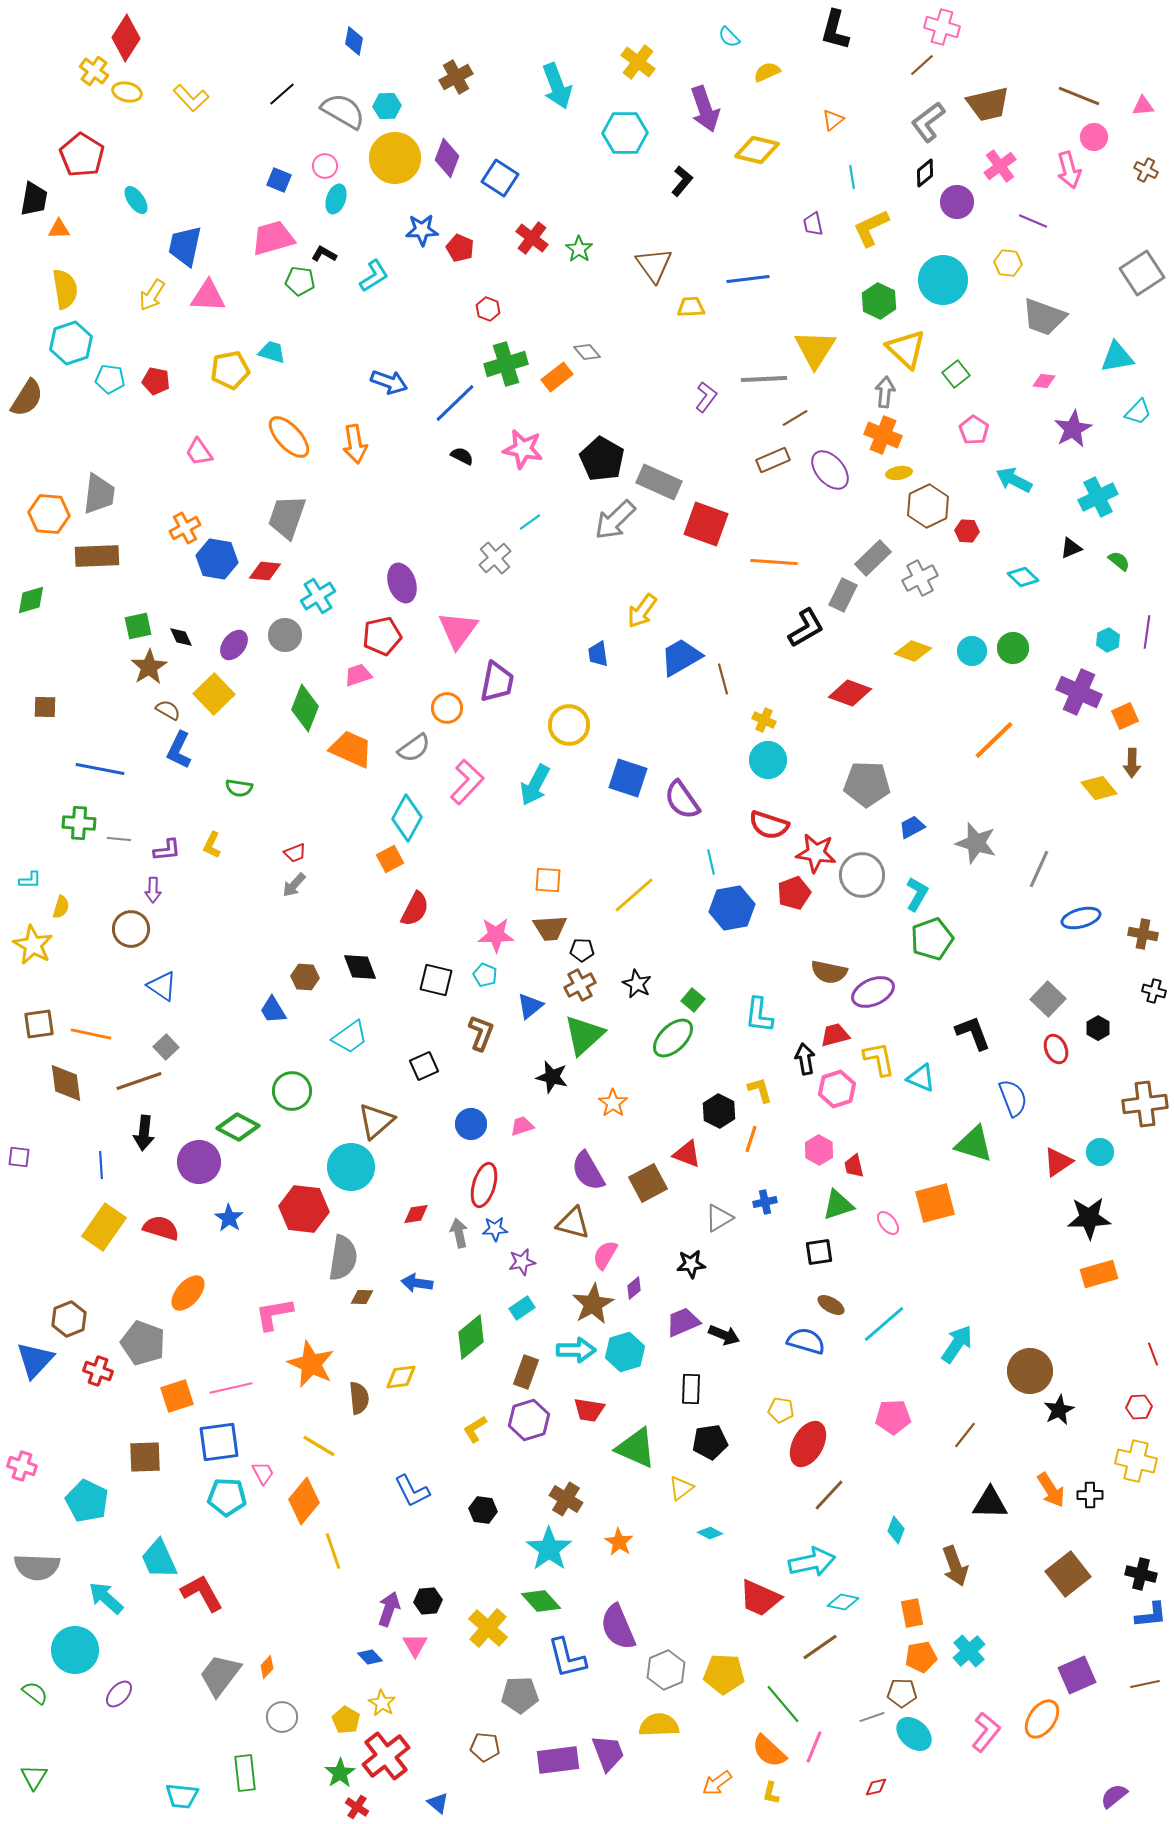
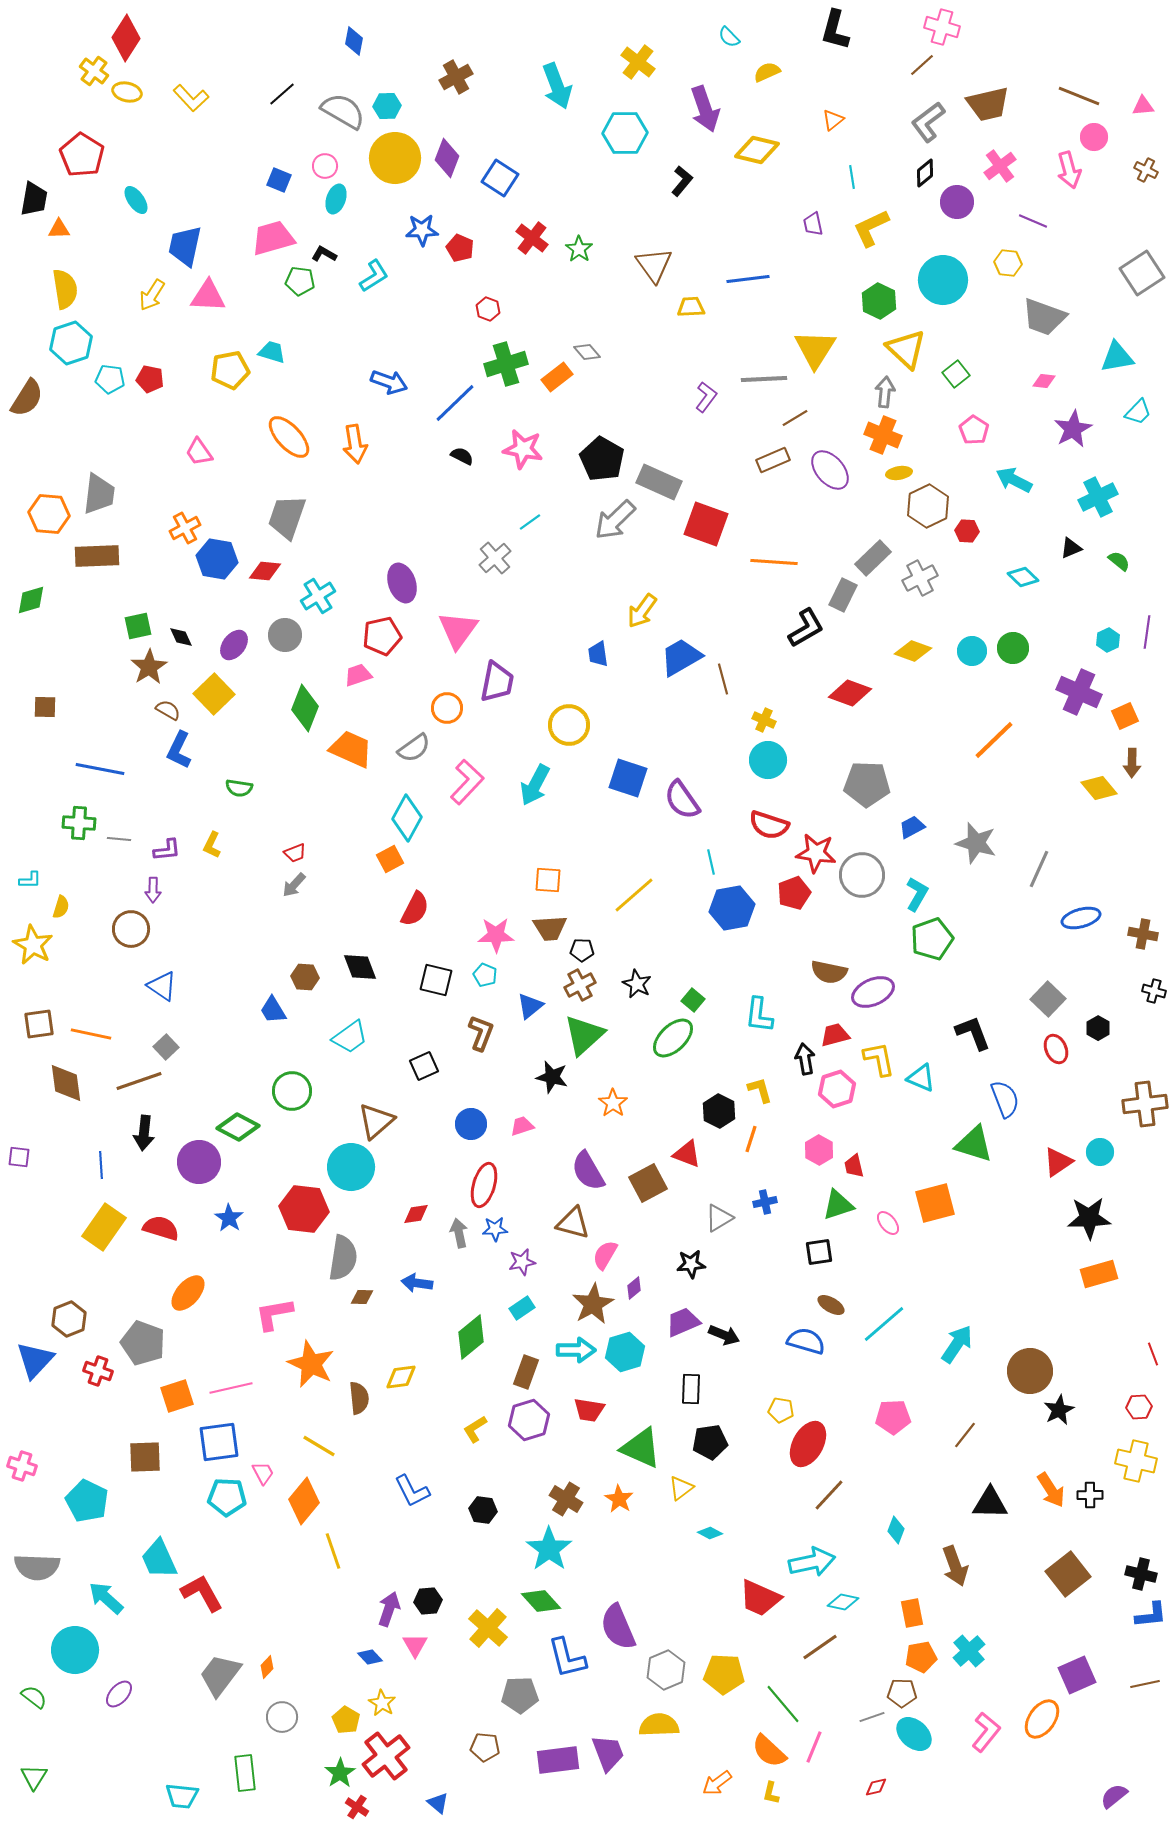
red pentagon at (156, 381): moved 6 px left, 2 px up
blue semicircle at (1013, 1098): moved 8 px left, 1 px down
green triangle at (636, 1448): moved 5 px right
orange star at (619, 1542): moved 43 px up
green semicircle at (35, 1693): moved 1 px left, 4 px down
